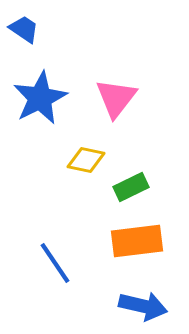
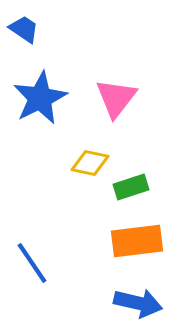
yellow diamond: moved 4 px right, 3 px down
green rectangle: rotated 8 degrees clockwise
blue line: moved 23 px left
blue arrow: moved 5 px left, 3 px up
